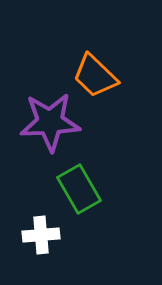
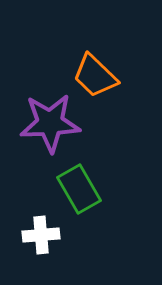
purple star: moved 1 px down
